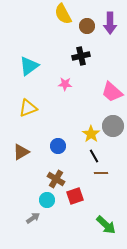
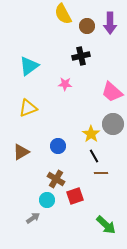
gray circle: moved 2 px up
